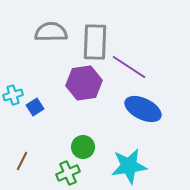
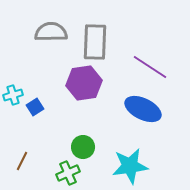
purple line: moved 21 px right
cyan star: moved 1 px right
